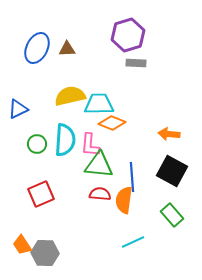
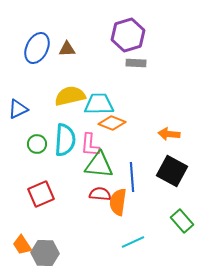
orange semicircle: moved 6 px left, 2 px down
green rectangle: moved 10 px right, 6 px down
